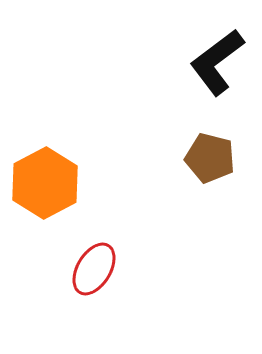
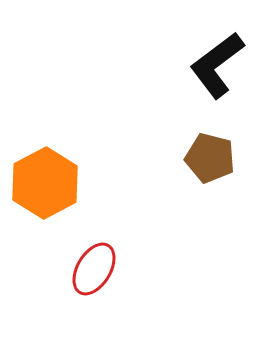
black L-shape: moved 3 px down
